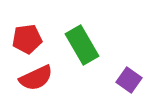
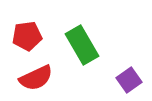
red pentagon: moved 3 px up
purple square: rotated 20 degrees clockwise
